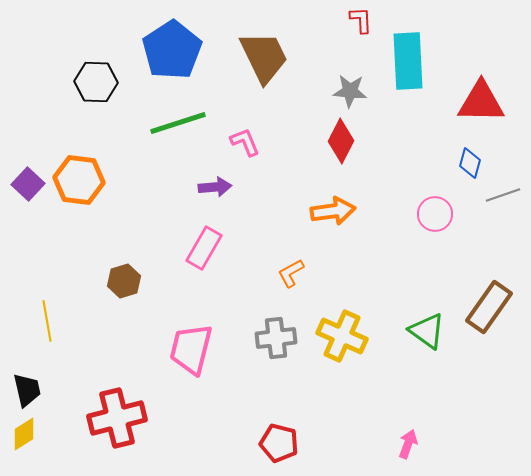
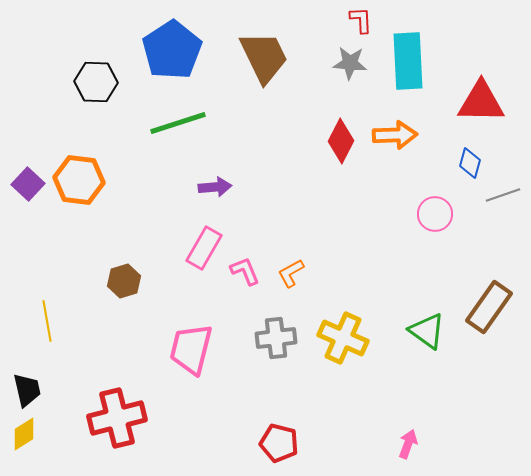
gray star: moved 28 px up
pink L-shape: moved 129 px down
orange arrow: moved 62 px right, 76 px up; rotated 6 degrees clockwise
yellow cross: moved 1 px right, 2 px down
